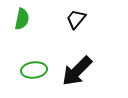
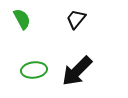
green semicircle: rotated 40 degrees counterclockwise
